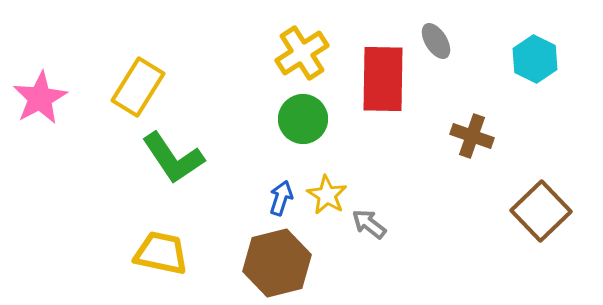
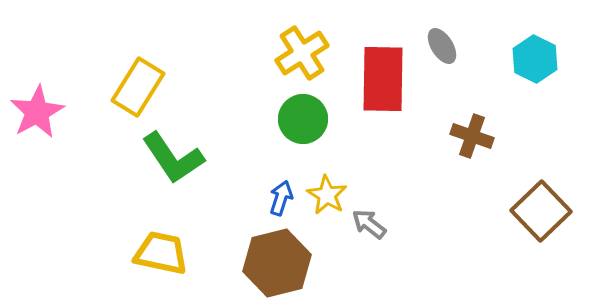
gray ellipse: moved 6 px right, 5 px down
pink star: moved 3 px left, 14 px down
